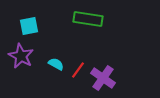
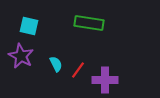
green rectangle: moved 1 px right, 4 px down
cyan square: rotated 24 degrees clockwise
cyan semicircle: rotated 35 degrees clockwise
purple cross: moved 2 px right, 2 px down; rotated 35 degrees counterclockwise
